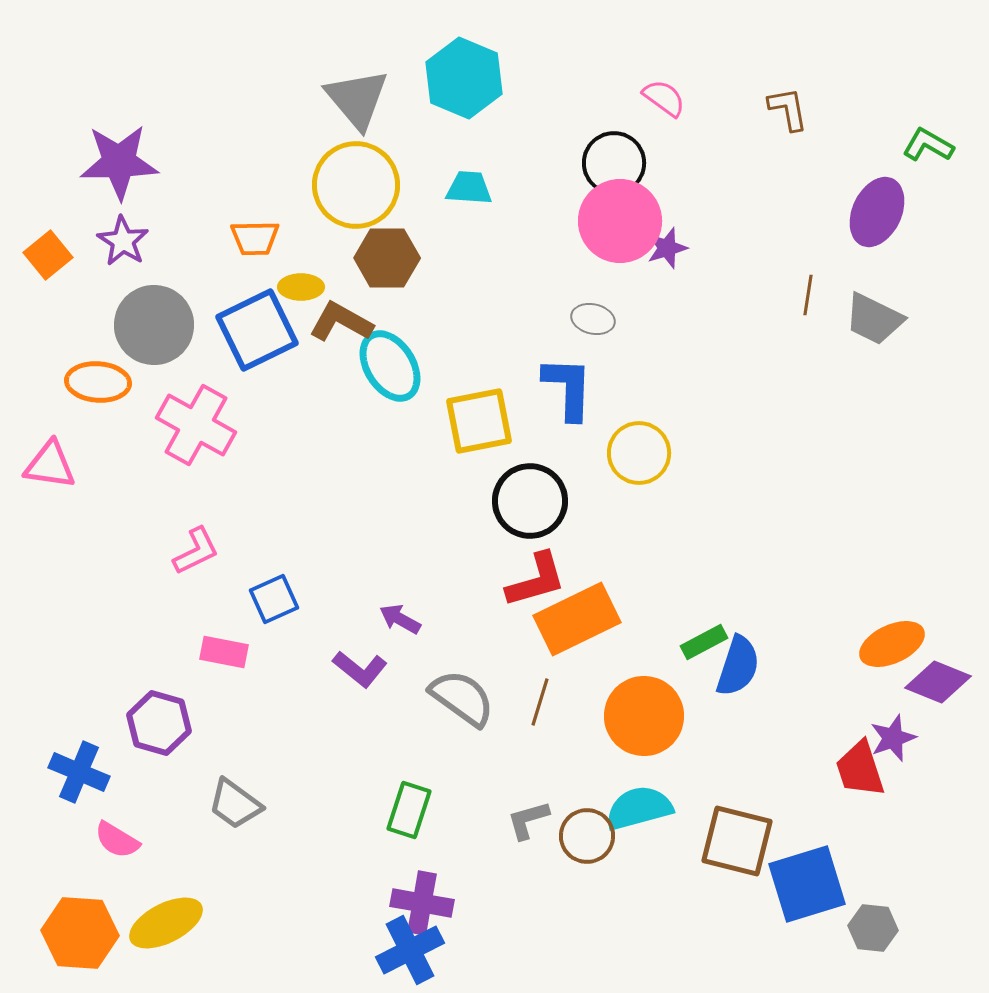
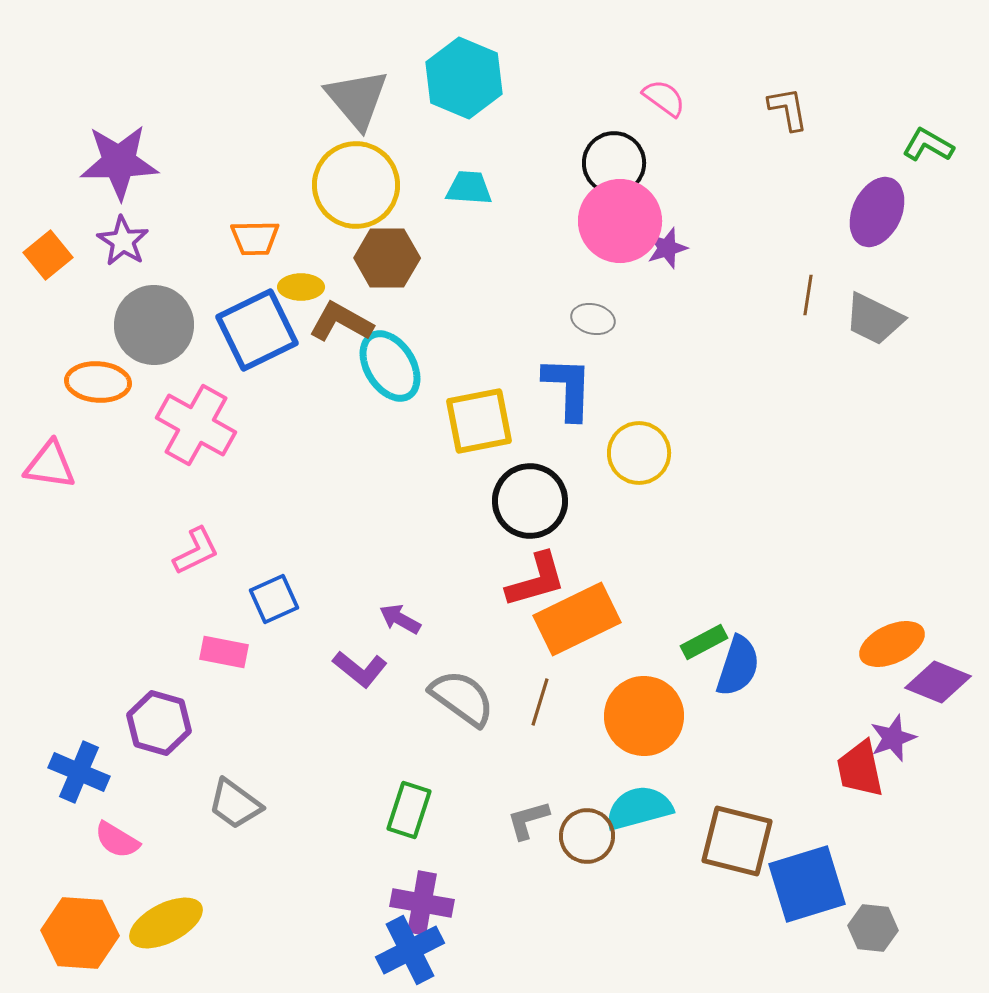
red trapezoid at (860, 769): rotated 6 degrees clockwise
